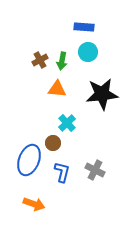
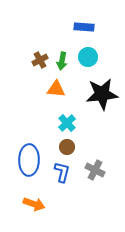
cyan circle: moved 5 px down
orange triangle: moved 1 px left
brown circle: moved 14 px right, 4 px down
blue ellipse: rotated 20 degrees counterclockwise
